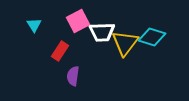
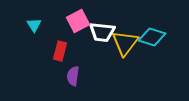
white trapezoid: rotated 8 degrees clockwise
red rectangle: rotated 18 degrees counterclockwise
